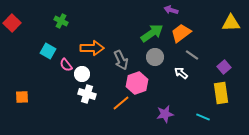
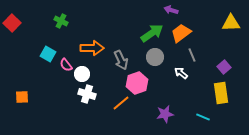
cyan square: moved 3 px down
gray line: rotated 32 degrees clockwise
